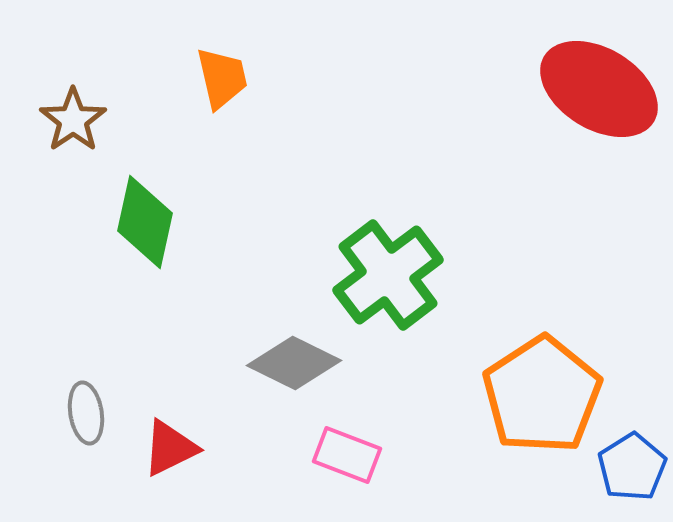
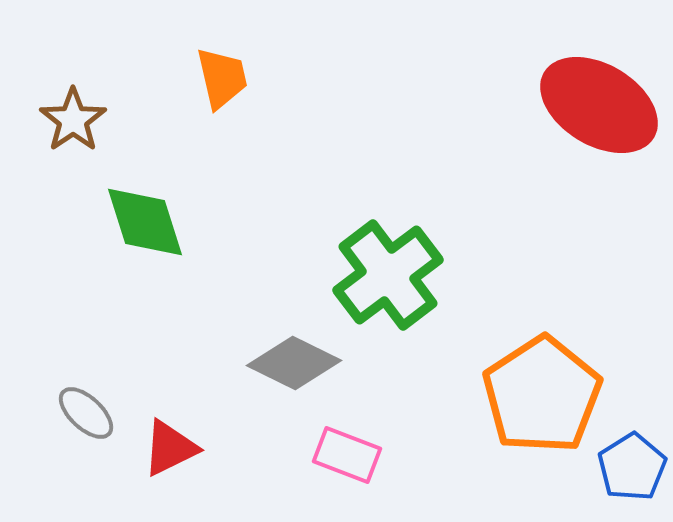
red ellipse: moved 16 px down
green diamond: rotated 30 degrees counterclockwise
gray ellipse: rotated 38 degrees counterclockwise
